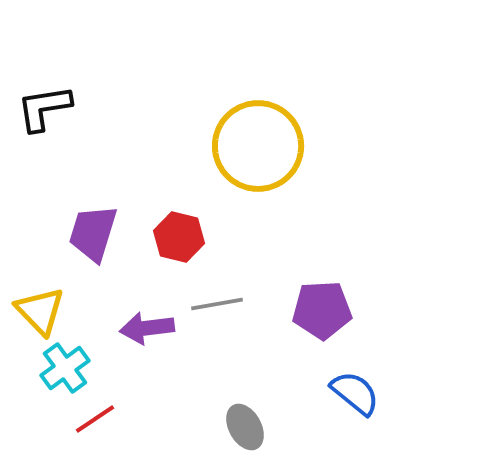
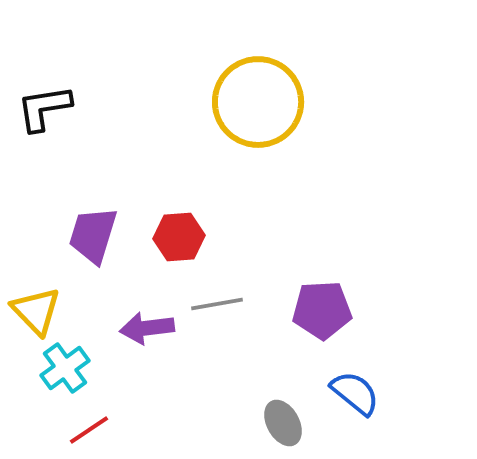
yellow circle: moved 44 px up
purple trapezoid: moved 2 px down
red hexagon: rotated 18 degrees counterclockwise
yellow triangle: moved 4 px left
red line: moved 6 px left, 11 px down
gray ellipse: moved 38 px right, 4 px up
